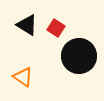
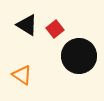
red square: moved 1 px left, 1 px down; rotated 18 degrees clockwise
orange triangle: moved 1 px left, 2 px up
